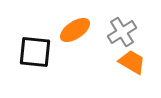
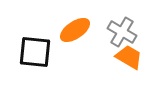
gray cross: rotated 28 degrees counterclockwise
orange trapezoid: moved 3 px left, 5 px up
